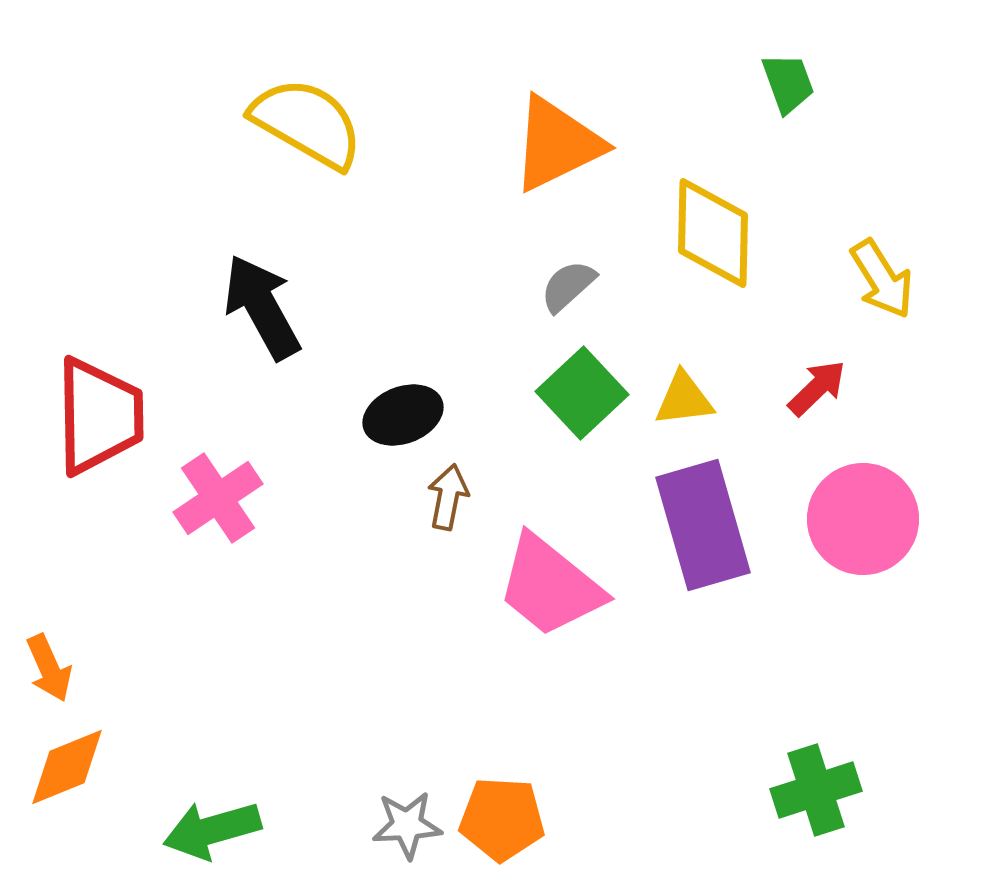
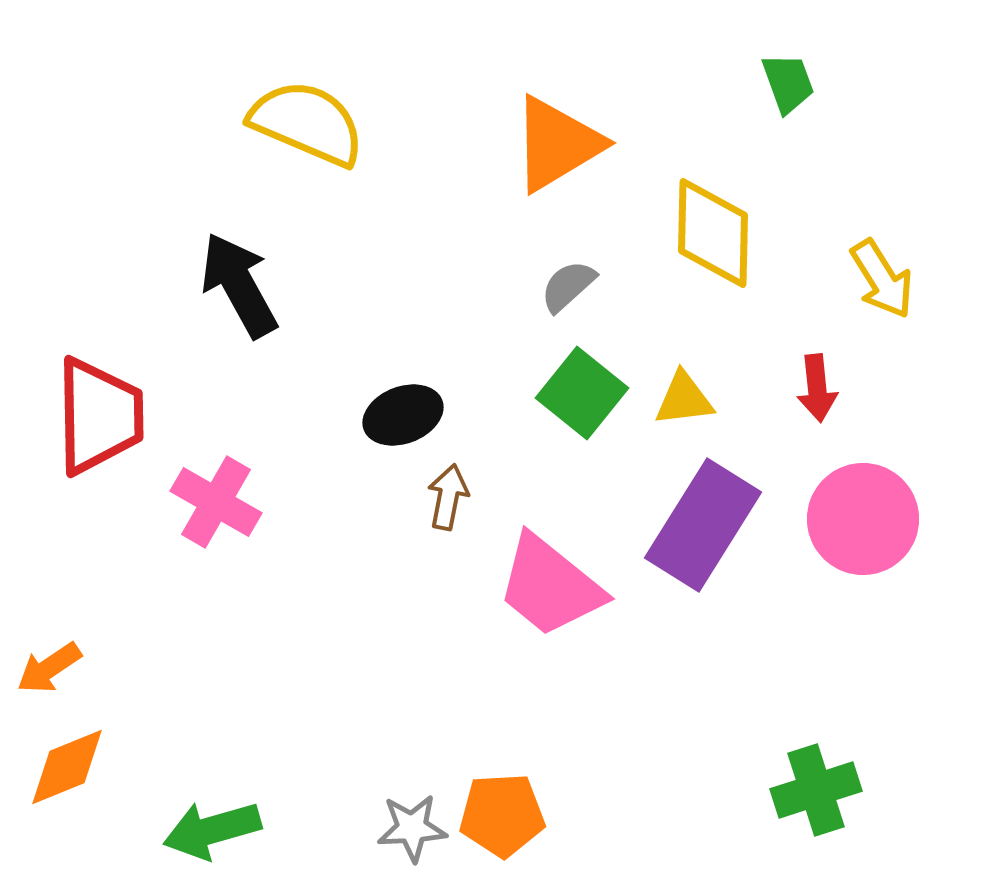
yellow semicircle: rotated 7 degrees counterclockwise
orange triangle: rotated 5 degrees counterclockwise
black arrow: moved 23 px left, 22 px up
red arrow: rotated 128 degrees clockwise
green square: rotated 8 degrees counterclockwise
pink cross: moved 2 px left, 4 px down; rotated 26 degrees counterclockwise
purple rectangle: rotated 48 degrees clockwise
orange arrow: rotated 80 degrees clockwise
orange pentagon: moved 4 px up; rotated 6 degrees counterclockwise
gray star: moved 5 px right, 3 px down
